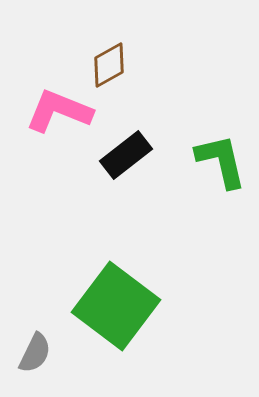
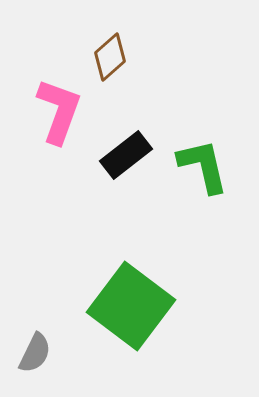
brown diamond: moved 1 px right, 8 px up; rotated 12 degrees counterclockwise
pink L-shape: rotated 88 degrees clockwise
green L-shape: moved 18 px left, 5 px down
green square: moved 15 px right
